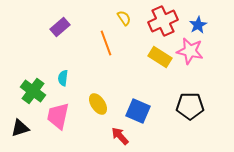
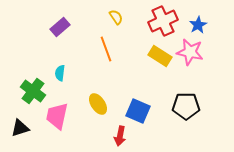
yellow semicircle: moved 8 px left, 1 px up
orange line: moved 6 px down
pink star: moved 1 px down
yellow rectangle: moved 1 px up
cyan semicircle: moved 3 px left, 5 px up
black pentagon: moved 4 px left
pink trapezoid: moved 1 px left
red arrow: rotated 126 degrees counterclockwise
